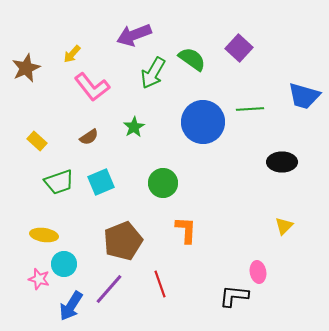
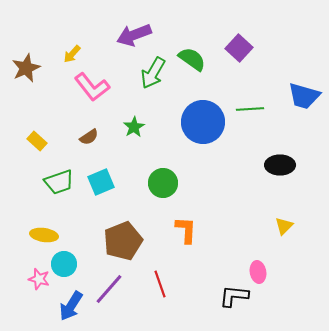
black ellipse: moved 2 px left, 3 px down
